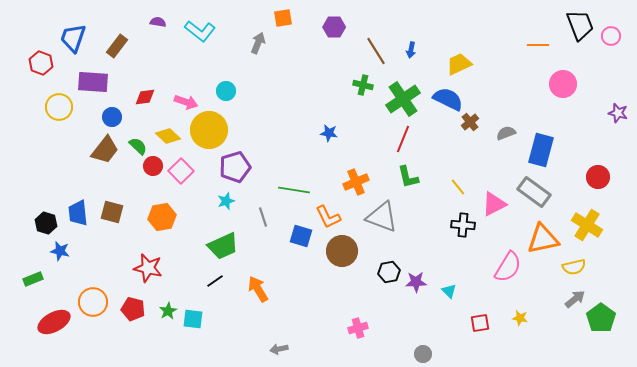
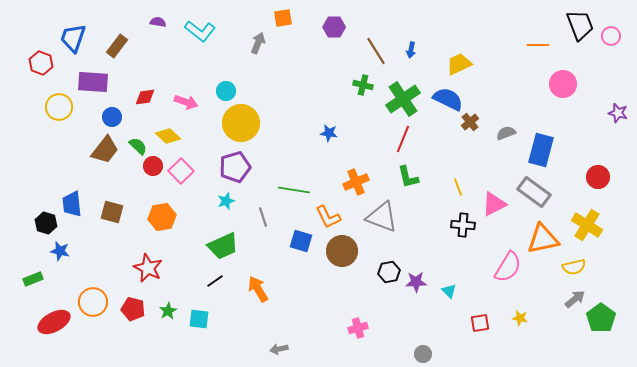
yellow circle at (209, 130): moved 32 px right, 7 px up
yellow line at (458, 187): rotated 18 degrees clockwise
blue trapezoid at (78, 213): moved 6 px left, 9 px up
blue square at (301, 236): moved 5 px down
red star at (148, 268): rotated 12 degrees clockwise
cyan square at (193, 319): moved 6 px right
